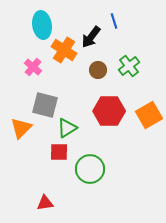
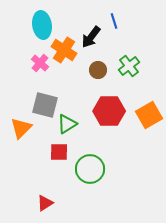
pink cross: moved 7 px right, 4 px up
green triangle: moved 4 px up
red triangle: rotated 24 degrees counterclockwise
